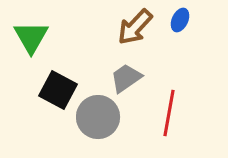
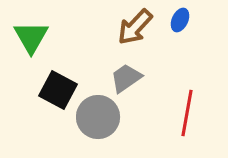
red line: moved 18 px right
